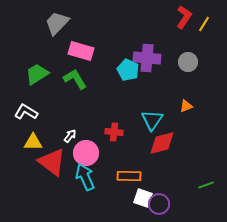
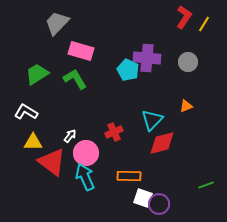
cyan triangle: rotated 10 degrees clockwise
red cross: rotated 30 degrees counterclockwise
